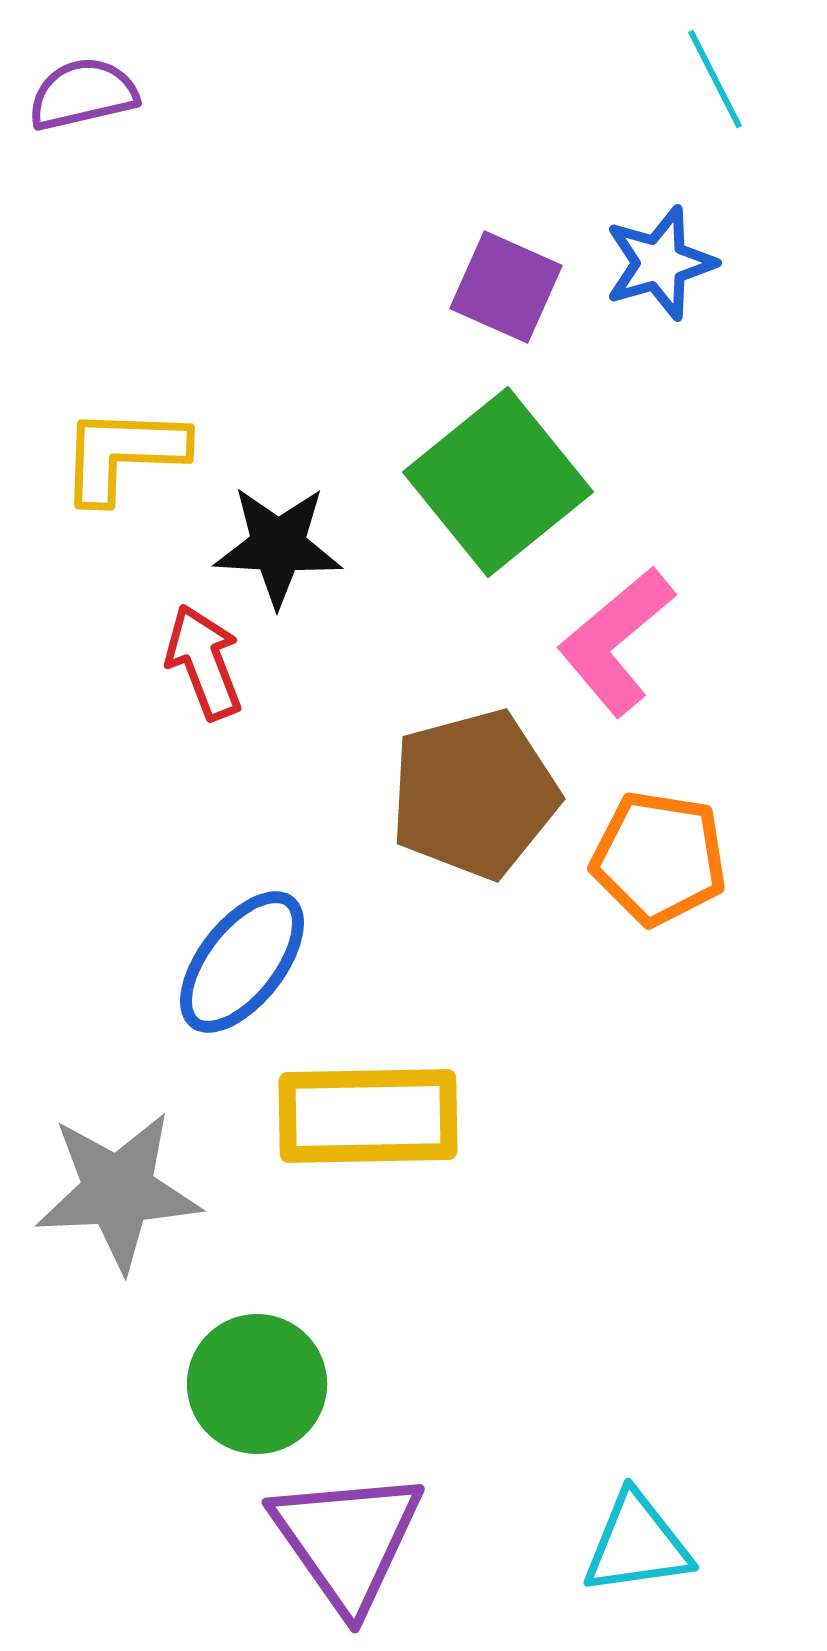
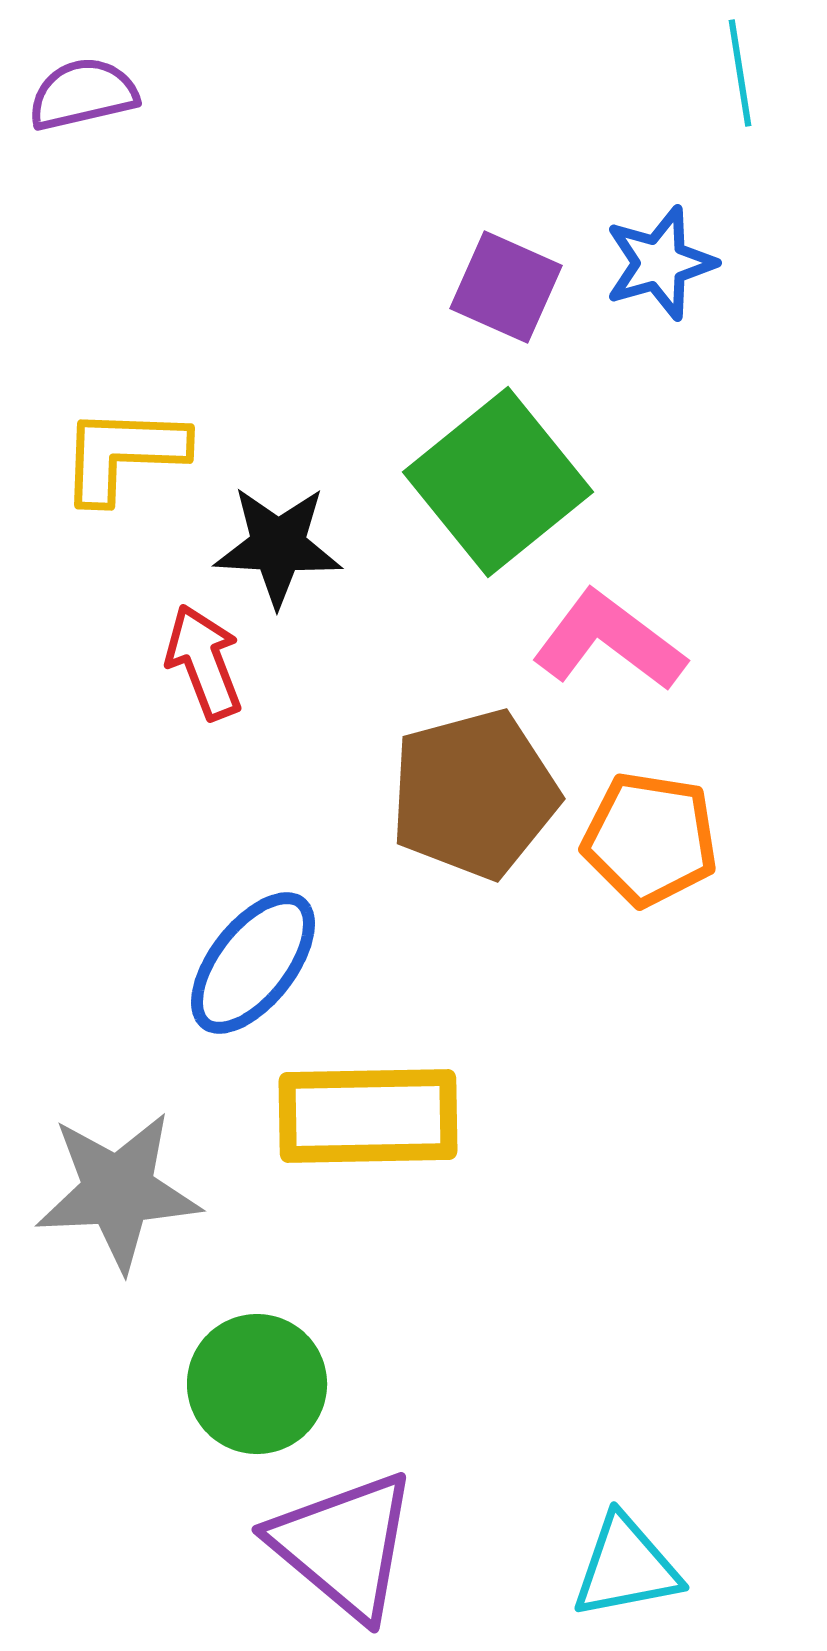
cyan line: moved 25 px right, 6 px up; rotated 18 degrees clockwise
pink L-shape: moved 7 px left; rotated 77 degrees clockwise
orange pentagon: moved 9 px left, 19 px up
blue ellipse: moved 11 px right, 1 px down
purple triangle: moved 3 px left, 5 px down; rotated 15 degrees counterclockwise
cyan triangle: moved 11 px left, 23 px down; rotated 3 degrees counterclockwise
